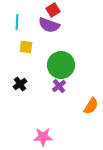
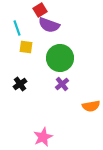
red square: moved 13 px left
cyan line: moved 6 px down; rotated 21 degrees counterclockwise
green circle: moved 1 px left, 7 px up
purple cross: moved 3 px right, 2 px up
orange semicircle: rotated 48 degrees clockwise
pink star: rotated 24 degrees counterclockwise
